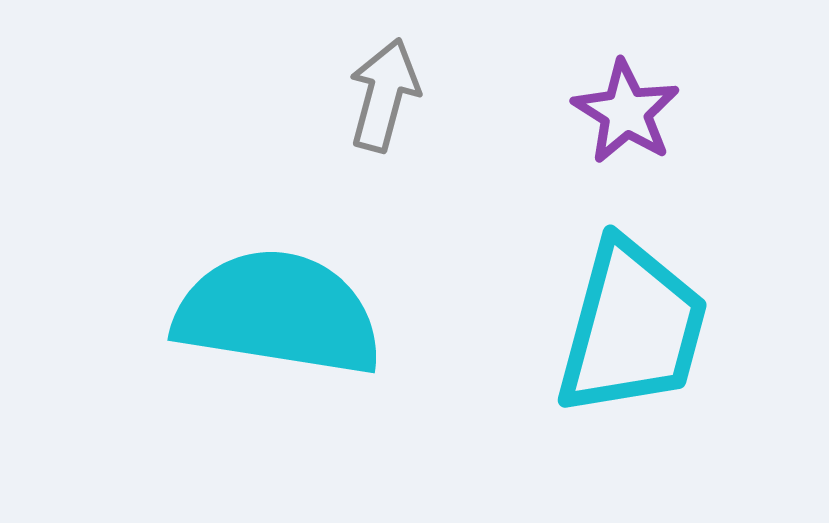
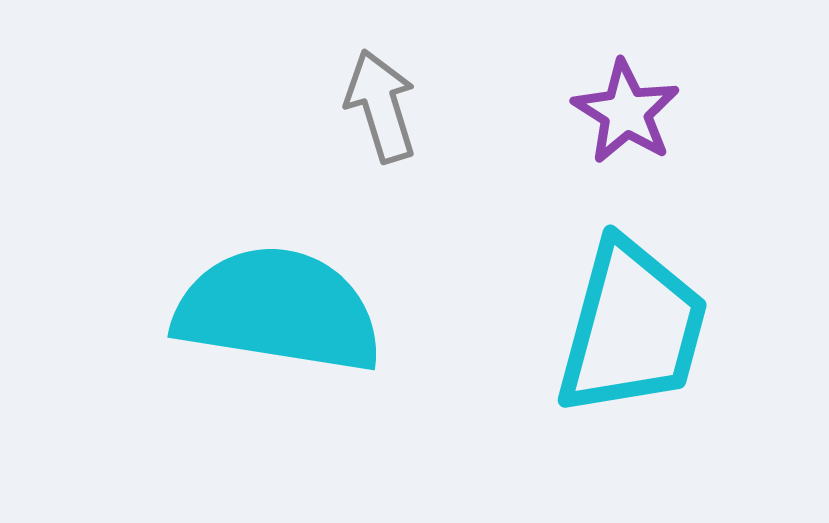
gray arrow: moved 3 px left, 11 px down; rotated 32 degrees counterclockwise
cyan semicircle: moved 3 px up
